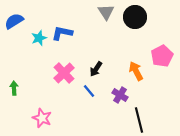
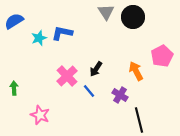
black circle: moved 2 px left
pink cross: moved 3 px right, 3 px down
pink star: moved 2 px left, 3 px up
